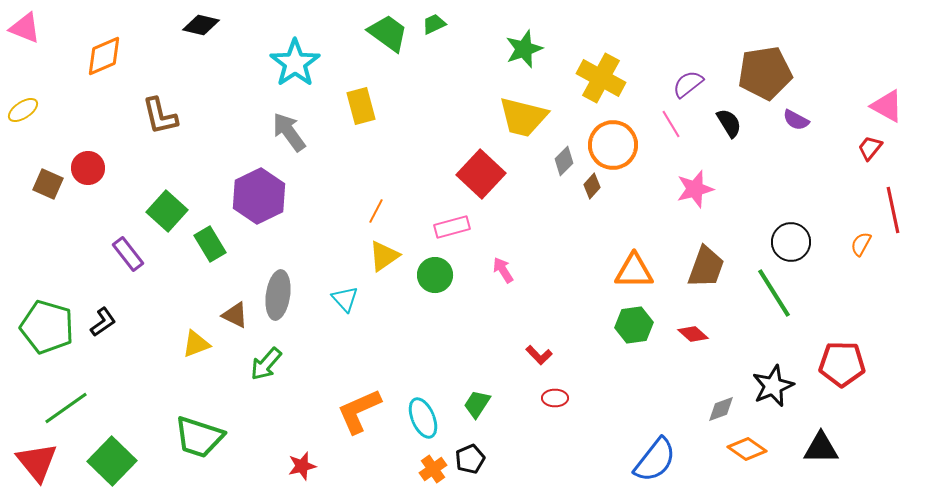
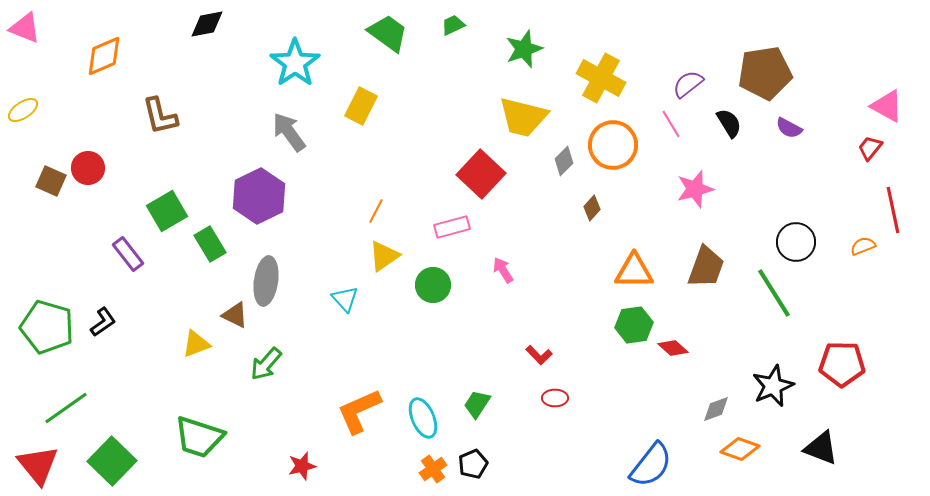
green trapezoid at (434, 24): moved 19 px right, 1 px down
black diamond at (201, 25): moved 6 px right, 1 px up; rotated 24 degrees counterclockwise
yellow rectangle at (361, 106): rotated 42 degrees clockwise
purple semicircle at (796, 120): moved 7 px left, 8 px down
brown square at (48, 184): moved 3 px right, 3 px up
brown diamond at (592, 186): moved 22 px down
green square at (167, 211): rotated 18 degrees clockwise
black circle at (791, 242): moved 5 px right
orange semicircle at (861, 244): moved 2 px right, 2 px down; rotated 40 degrees clockwise
green circle at (435, 275): moved 2 px left, 10 px down
gray ellipse at (278, 295): moved 12 px left, 14 px up
red diamond at (693, 334): moved 20 px left, 14 px down
gray diamond at (721, 409): moved 5 px left
black triangle at (821, 448): rotated 21 degrees clockwise
orange diamond at (747, 449): moved 7 px left; rotated 15 degrees counterclockwise
black pentagon at (470, 459): moved 3 px right, 5 px down
blue semicircle at (655, 460): moved 4 px left, 5 px down
red triangle at (37, 462): moved 1 px right, 3 px down
